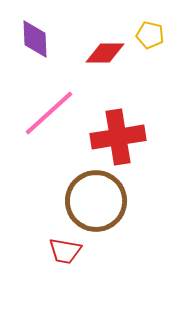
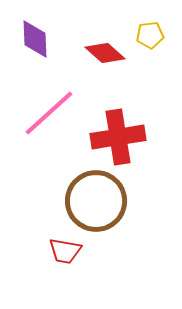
yellow pentagon: rotated 20 degrees counterclockwise
red diamond: rotated 42 degrees clockwise
